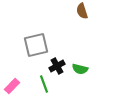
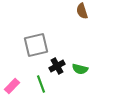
green line: moved 3 px left
